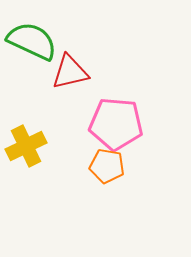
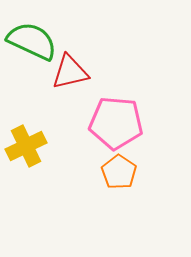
pink pentagon: moved 1 px up
orange pentagon: moved 12 px right, 6 px down; rotated 24 degrees clockwise
